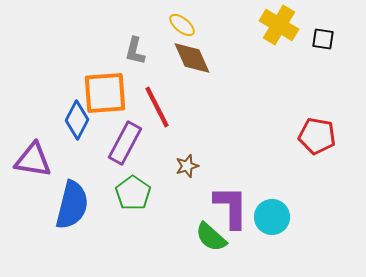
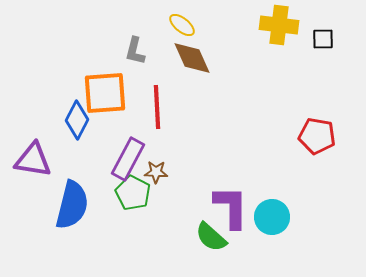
yellow cross: rotated 24 degrees counterclockwise
black square: rotated 10 degrees counterclockwise
red line: rotated 24 degrees clockwise
purple rectangle: moved 3 px right, 16 px down
brown star: moved 31 px left, 6 px down; rotated 20 degrees clockwise
green pentagon: rotated 8 degrees counterclockwise
